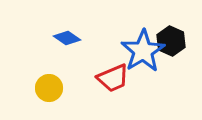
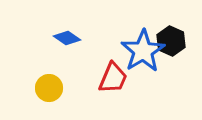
red trapezoid: rotated 44 degrees counterclockwise
